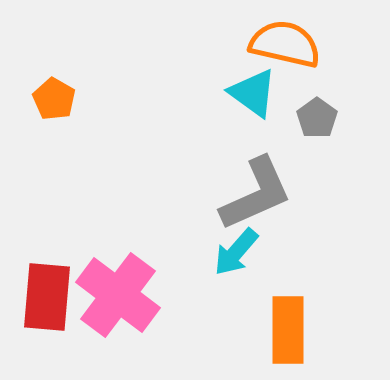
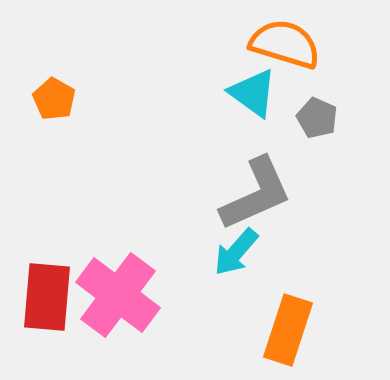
orange semicircle: rotated 4 degrees clockwise
gray pentagon: rotated 12 degrees counterclockwise
orange rectangle: rotated 18 degrees clockwise
